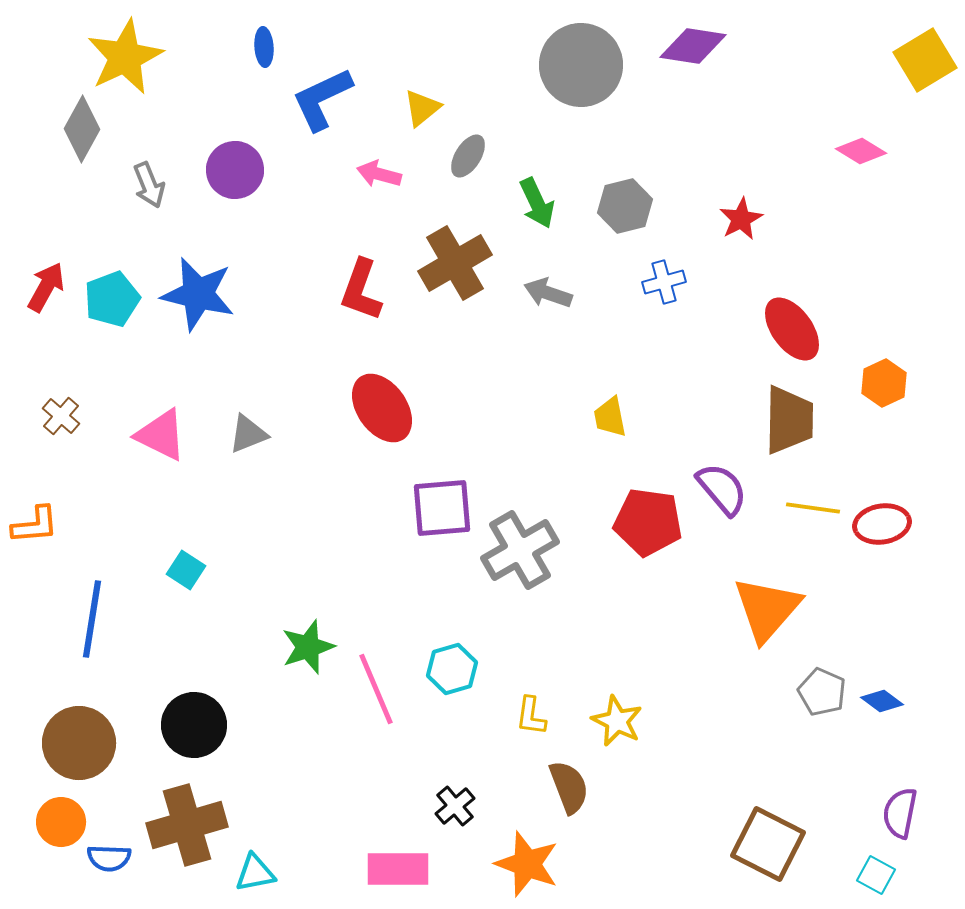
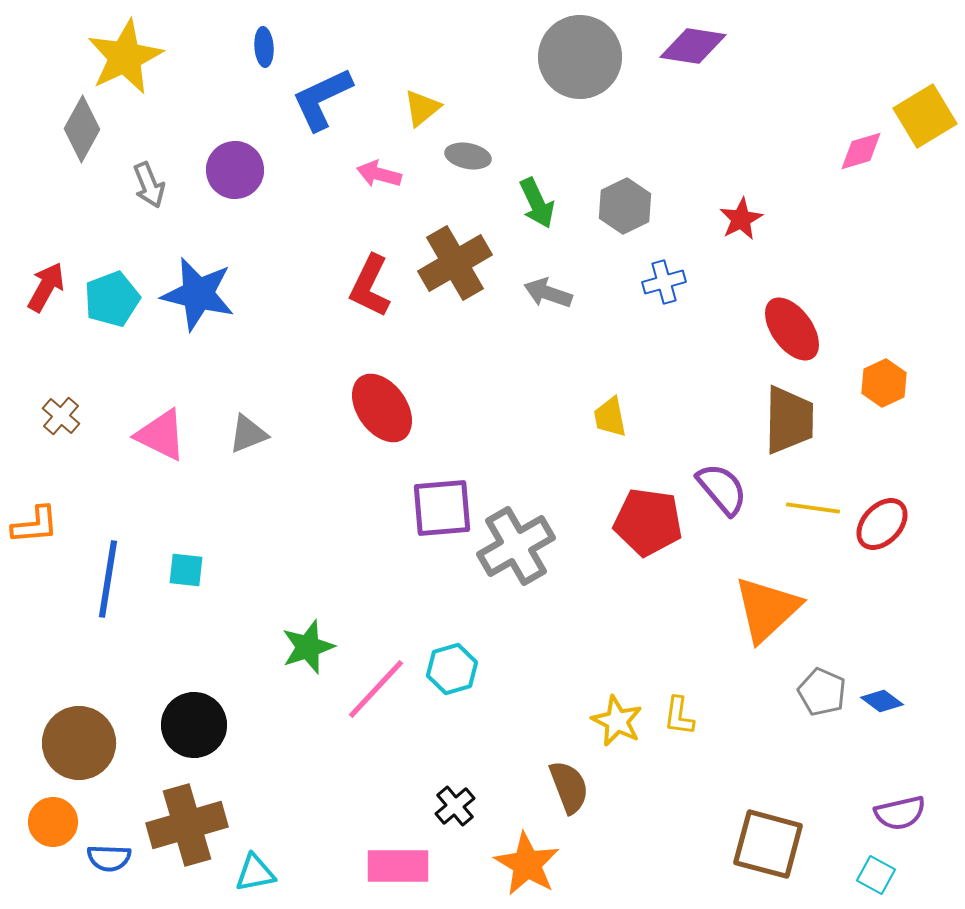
yellow square at (925, 60): moved 56 px down
gray circle at (581, 65): moved 1 px left, 8 px up
pink diamond at (861, 151): rotated 48 degrees counterclockwise
gray ellipse at (468, 156): rotated 69 degrees clockwise
gray hexagon at (625, 206): rotated 12 degrees counterclockwise
red L-shape at (361, 290): moved 9 px right, 4 px up; rotated 6 degrees clockwise
red ellipse at (882, 524): rotated 38 degrees counterclockwise
gray cross at (520, 550): moved 4 px left, 4 px up
cyan square at (186, 570): rotated 27 degrees counterclockwise
orange triangle at (767, 609): rotated 6 degrees clockwise
blue line at (92, 619): moved 16 px right, 40 px up
pink line at (376, 689): rotated 66 degrees clockwise
yellow L-shape at (531, 716): moved 148 px right
purple semicircle at (900, 813): rotated 114 degrees counterclockwise
orange circle at (61, 822): moved 8 px left
brown square at (768, 844): rotated 12 degrees counterclockwise
orange star at (527, 864): rotated 10 degrees clockwise
pink rectangle at (398, 869): moved 3 px up
